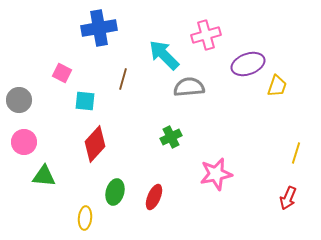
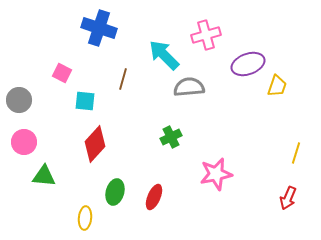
blue cross: rotated 28 degrees clockwise
